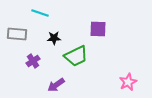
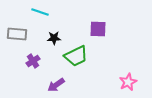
cyan line: moved 1 px up
